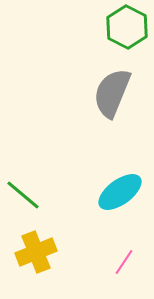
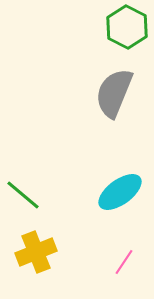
gray semicircle: moved 2 px right
